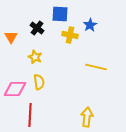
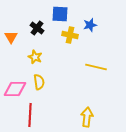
blue star: rotated 16 degrees clockwise
